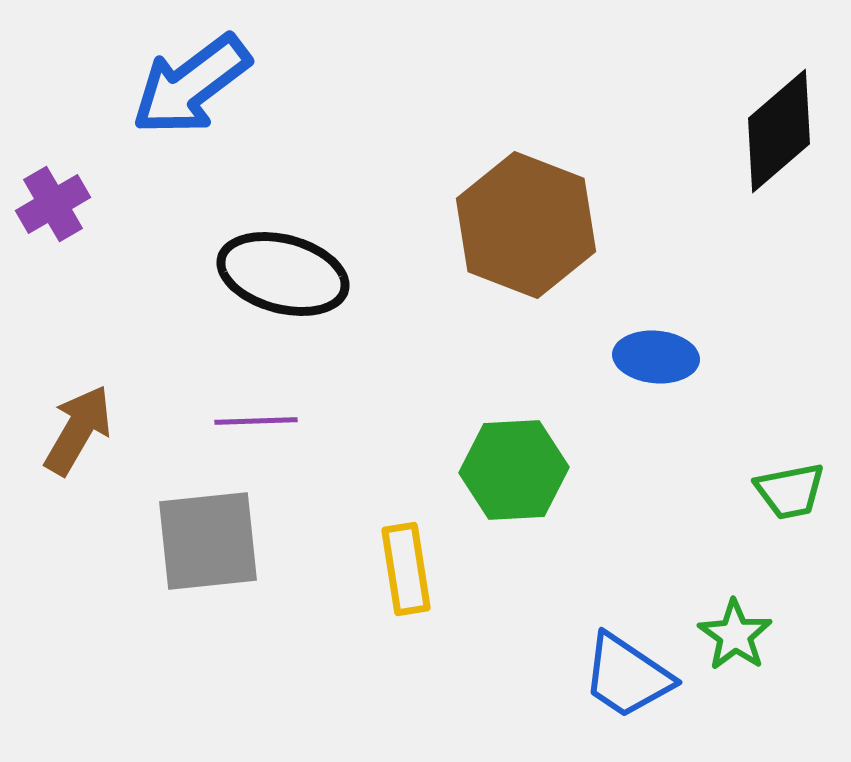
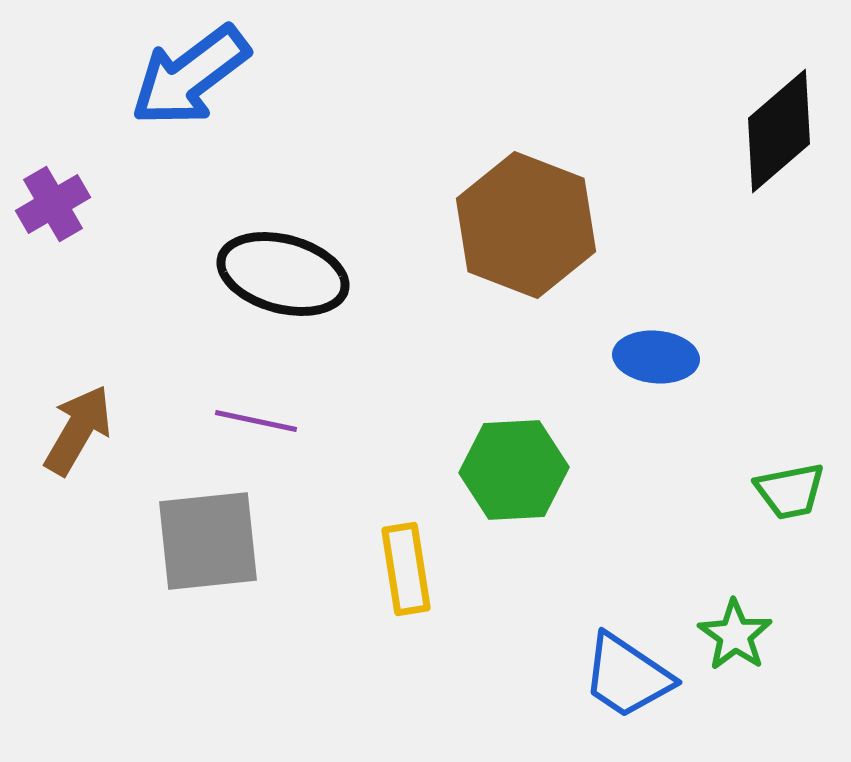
blue arrow: moved 1 px left, 9 px up
purple line: rotated 14 degrees clockwise
